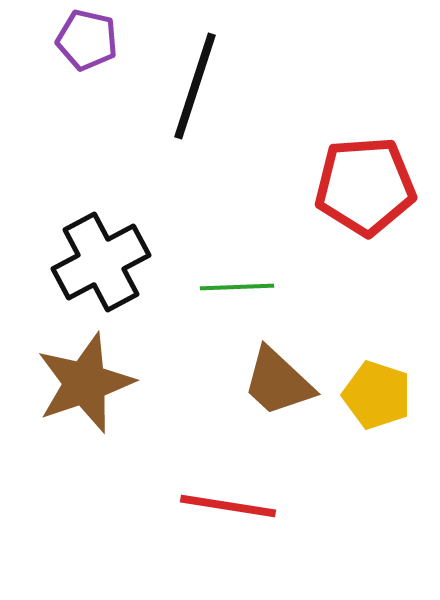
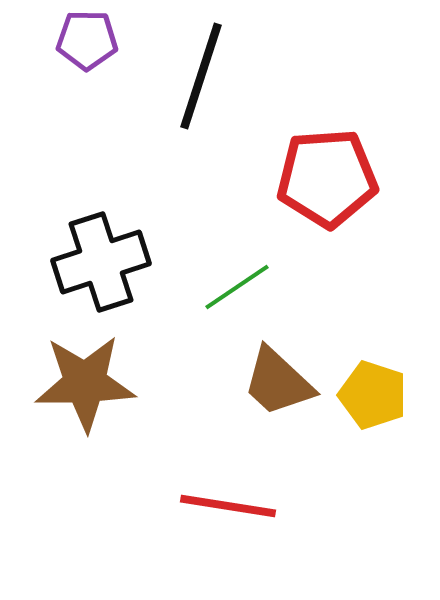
purple pentagon: rotated 12 degrees counterclockwise
black line: moved 6 px right, 10 px up
red pentagon: moved 38 px left, 8 px up
black cross: rotated 10 degrees clockwise
green line: rotated 32 degrees counterclockwise
brown star: rotated 18 degrees clockwise
yellow pentagon: moved 4 px left
